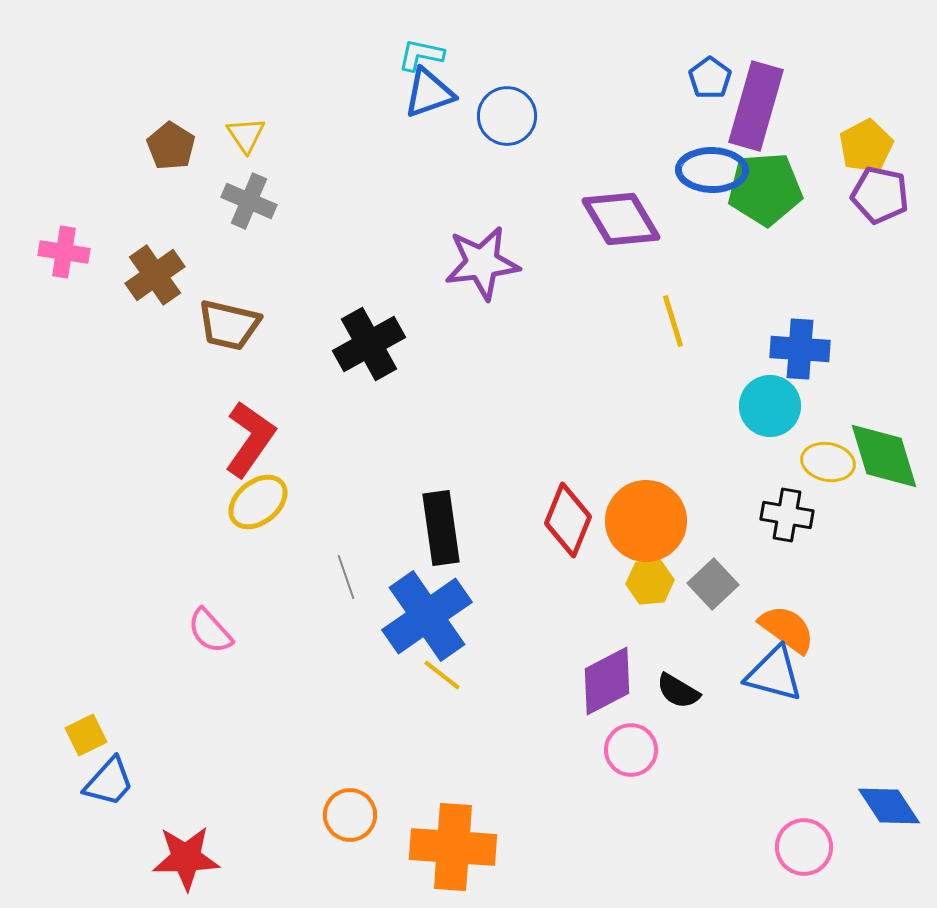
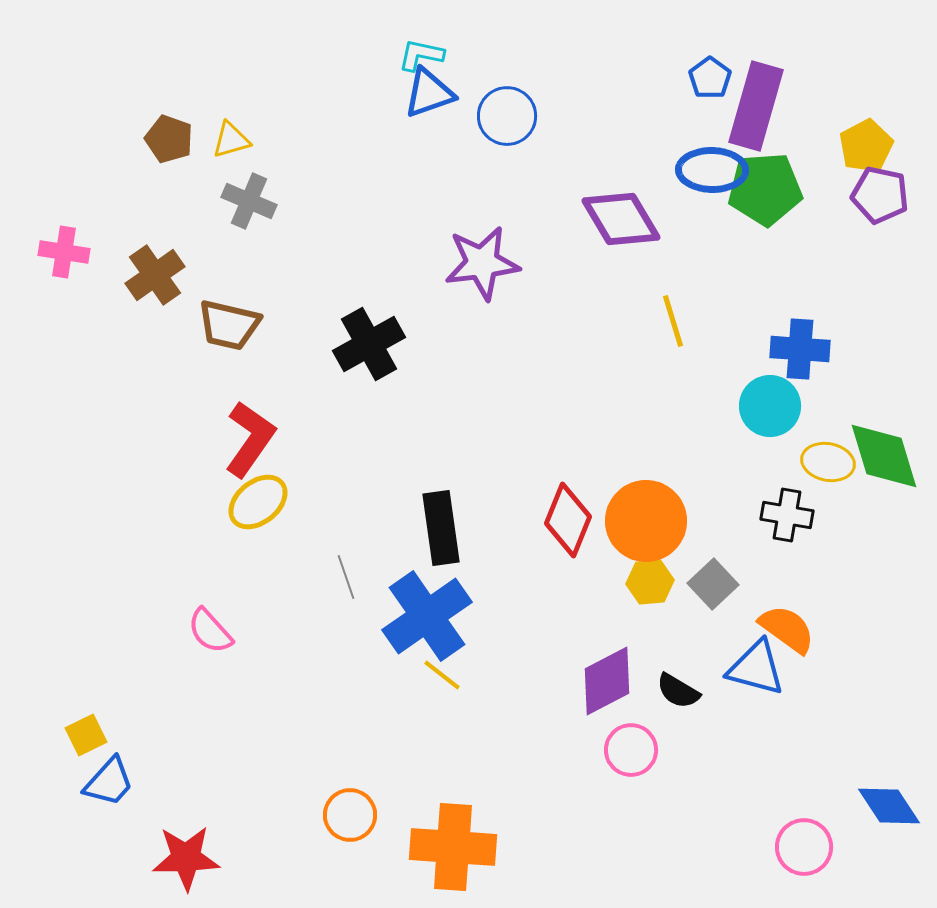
yellow triangle at (246, 135): moved 15 px left, 5 px down; rotated 48 degrees clockwise
brown pentagon at (171, 146): moved 2 px left, 7 px up; rotated 12 degrees counterclockwise
blue triangle at (774, 674): moved 18 px left, 6 px up
